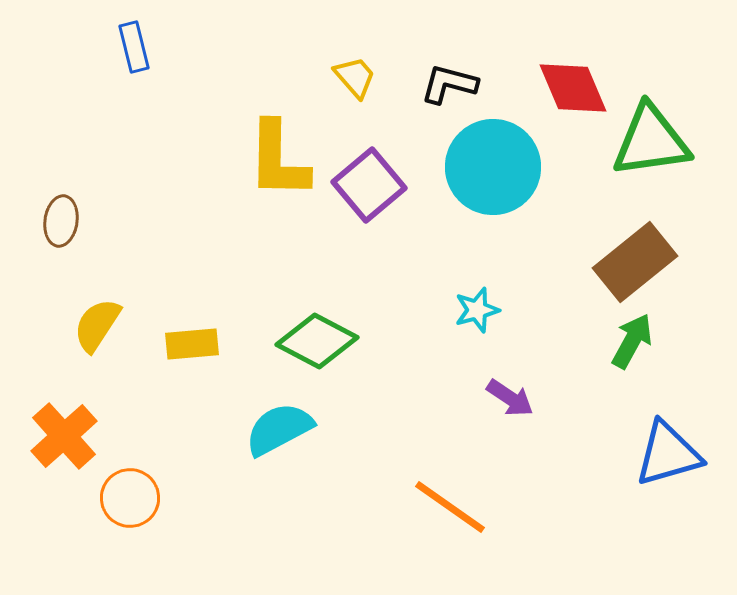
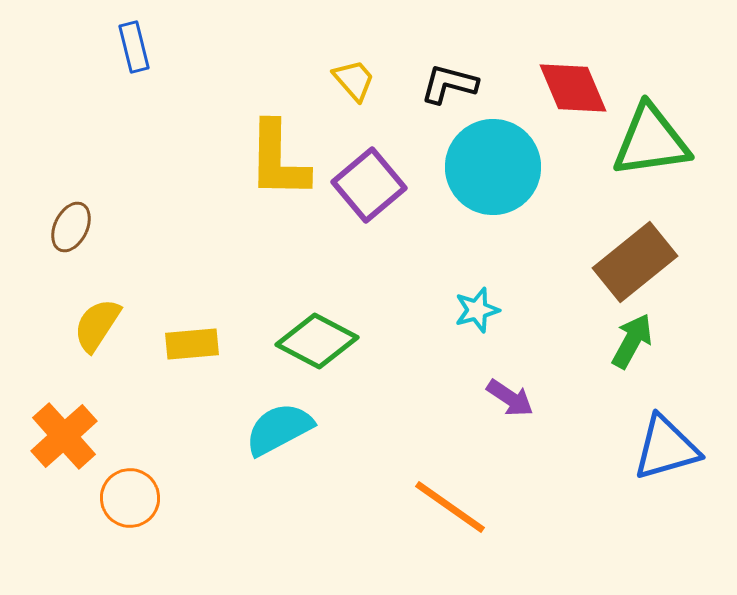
yellow trapezoid: moved 1 px left, 3 px down
brown ellipse: moved 10 px right, 6 px down; rotated 18 degrees clockwise
blue triangle: moved 2 px left, 6 px up
